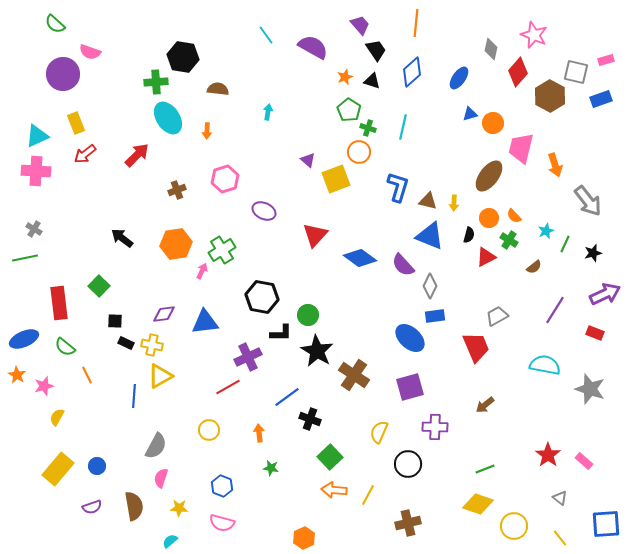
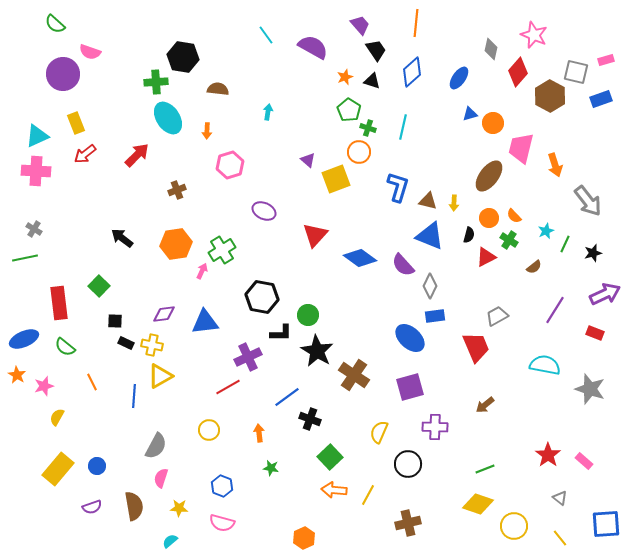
pink hexagon at (225, 179): moved 5 px right, 14 px up
orange line at (87, 375): moved 5 px right, 7 px down
